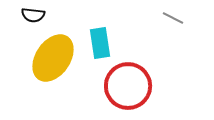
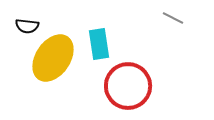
black semicircle: moved 6 px left, 11 px down
cyan rectangle: moved 1 px left, 1 px down
